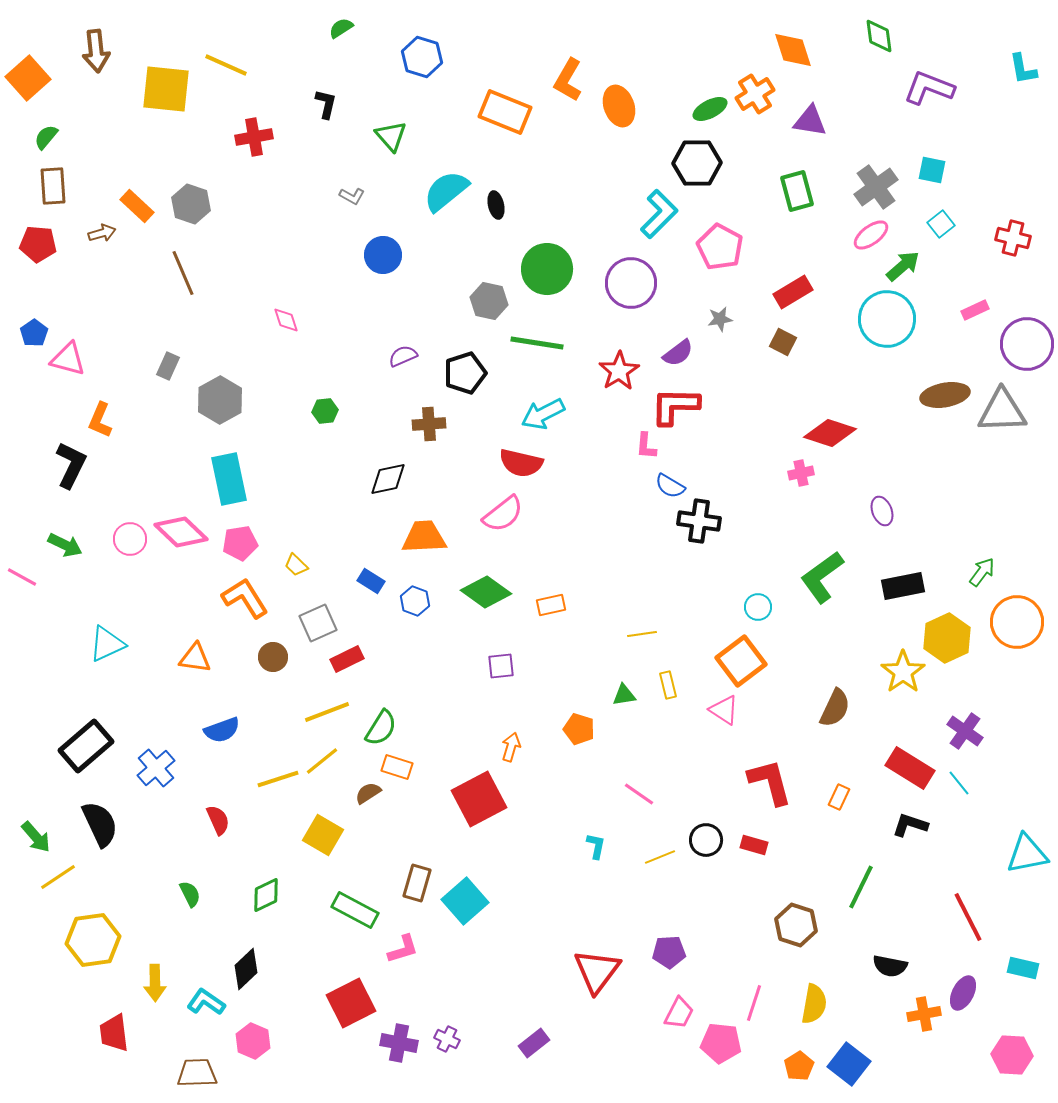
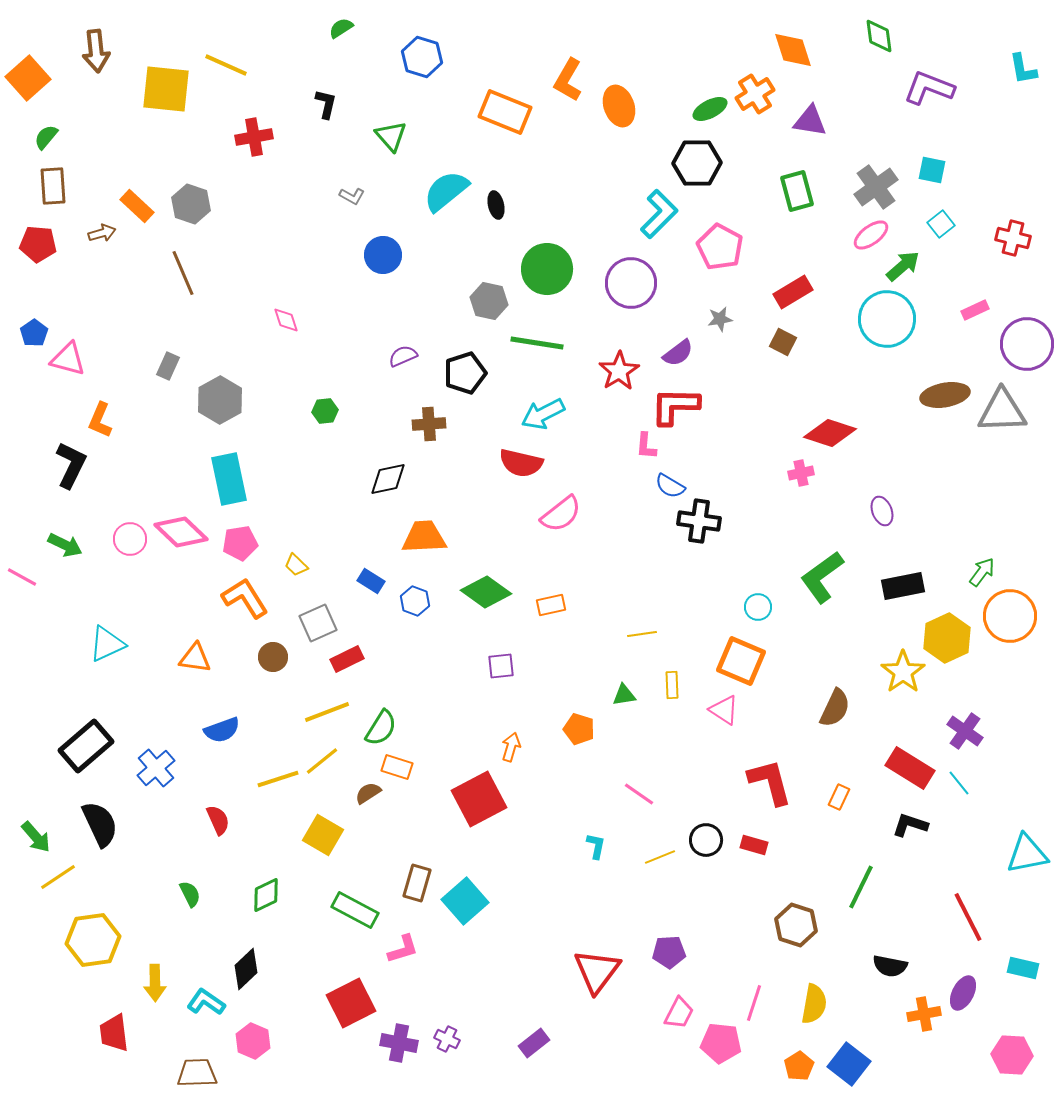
pink semicircle at (503, 514): moved 58 px right
orange circle at (1017, 622): moved 7 px left, 6 px up
orange square at (741, 661): rotated 30 degrees counterclockwise
yellow rectangle at (668, 685): moved 4 px right; rotated 12 degrees clockwise
